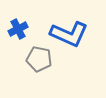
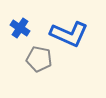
blue cross: moved 2 px right, 1 px up; rotated 30 degrees counterclockwise
